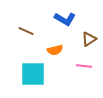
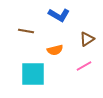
blue L-shape: moved 6 px left, 4 px up
brown line: rotated 14 degrees counterclockwise
brown triangle: moved 2 px left
pink line: rotated 35 degrees counterclockwise
